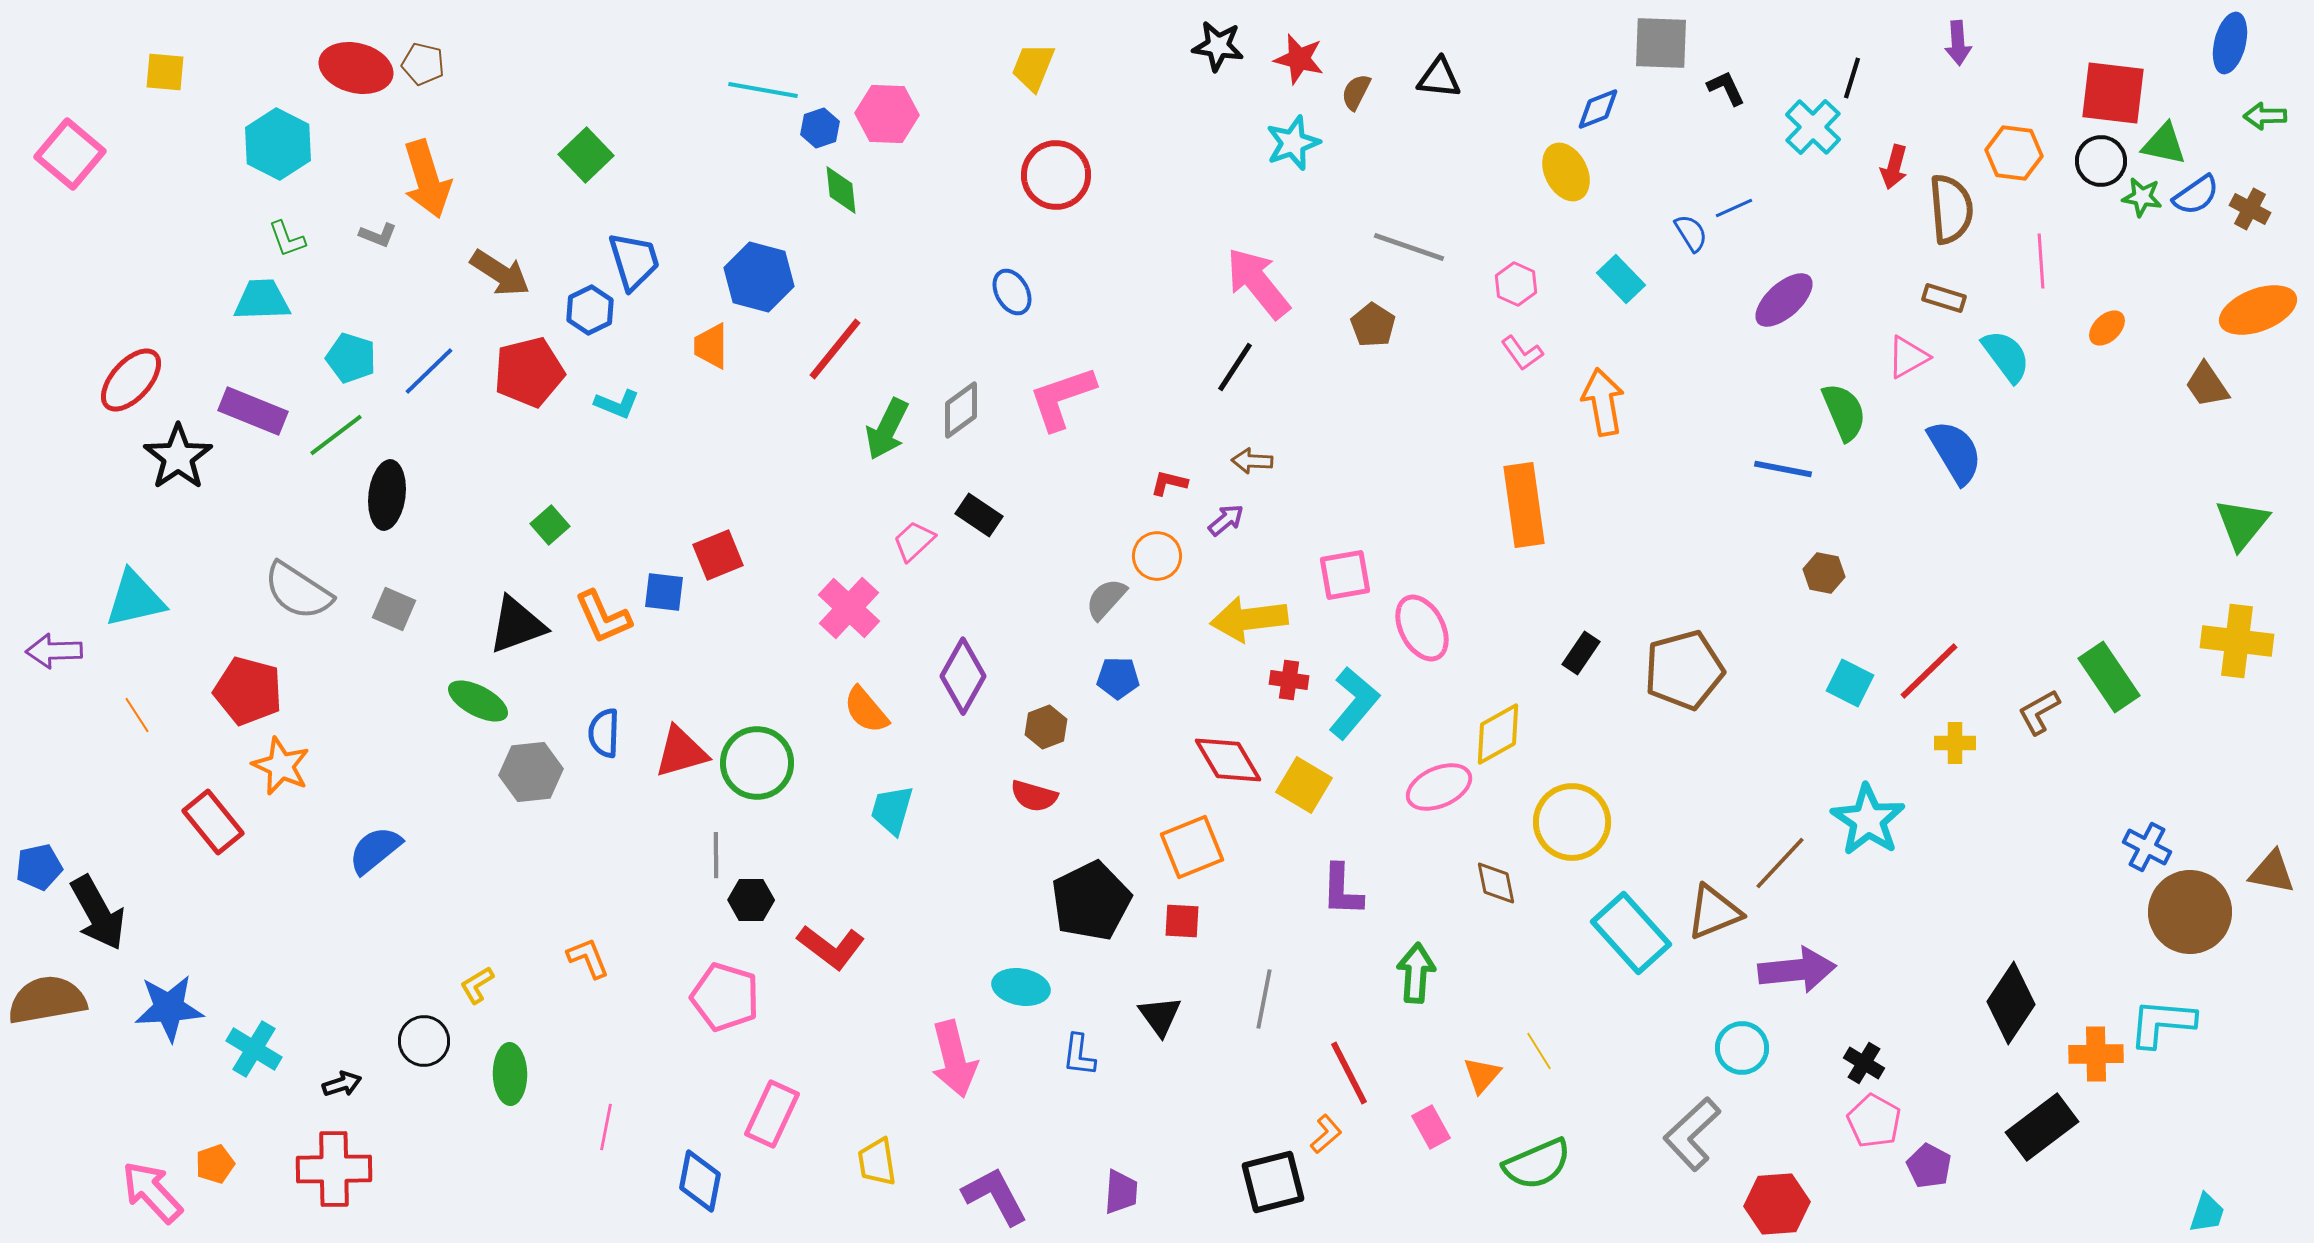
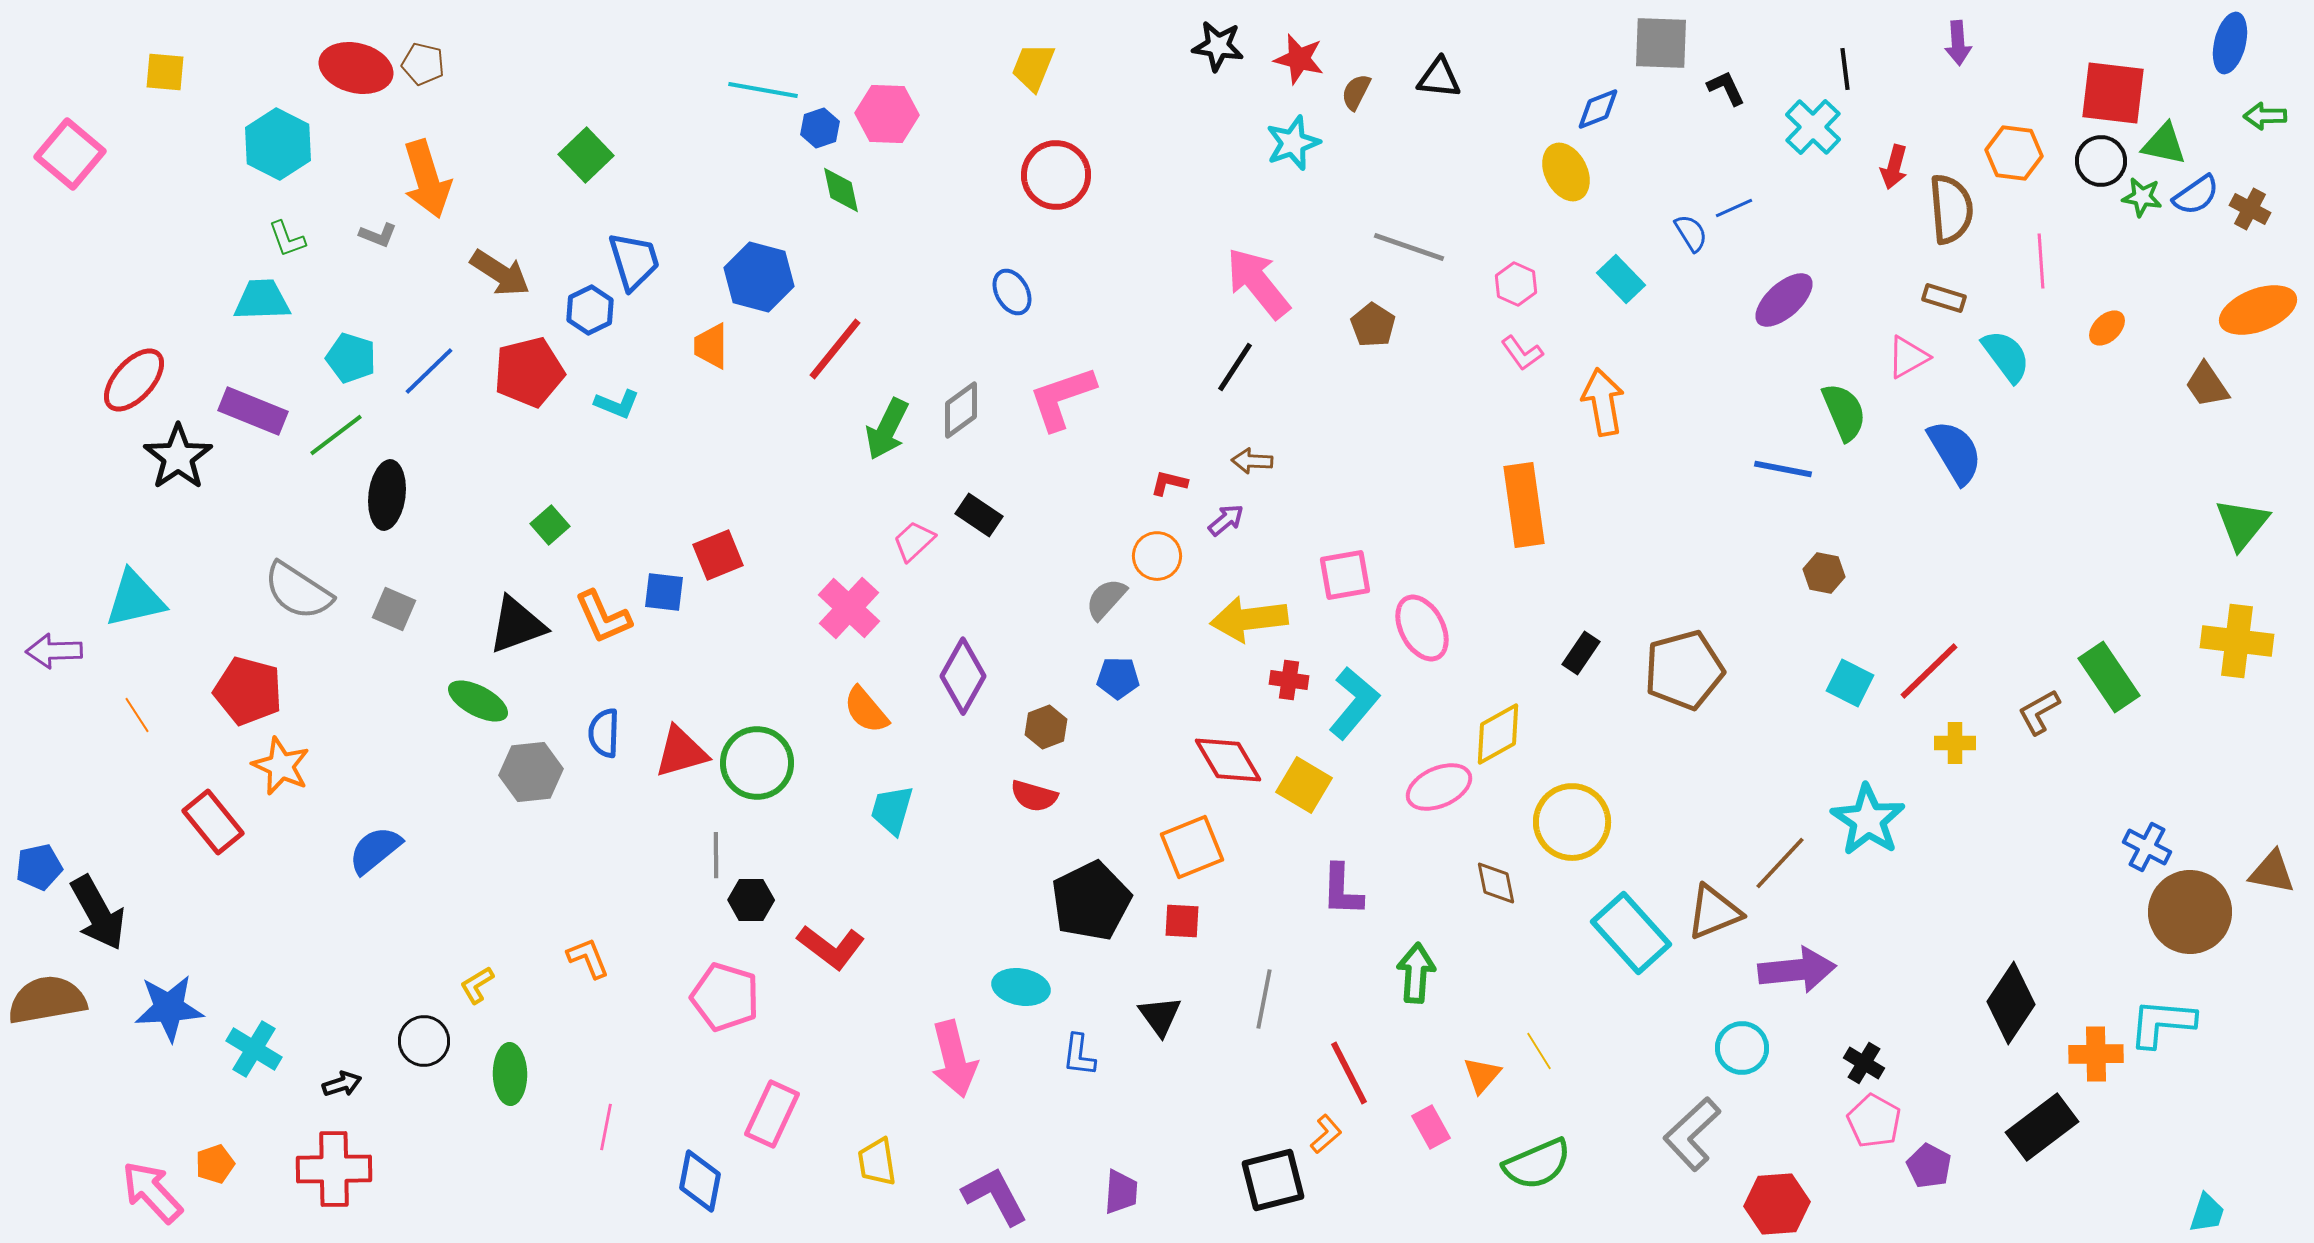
black line at (1852, 78): moved 7 px left, 9 px up; rotated 24 degrees counterclockwise
green diamond at (841, 190): rotated 6 degrees counterclockwise
red ellipse at (131, 380): moved 3 px right
black square at (1273, 1182): moved 2 px up
